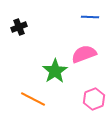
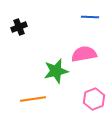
pink semicircle: rotated 10 degrees clockwise
green star: moved 1 px right; rotated 20 degrees clockwise
orange line: rotated 35 degrees counterclockwise
